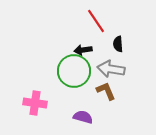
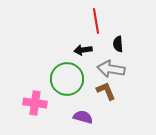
red line: rotated 25 degrees clockwise
green circle: moved 7 px left, 8 px down
